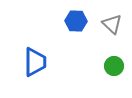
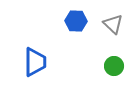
gray triangle: moved 1 px right
